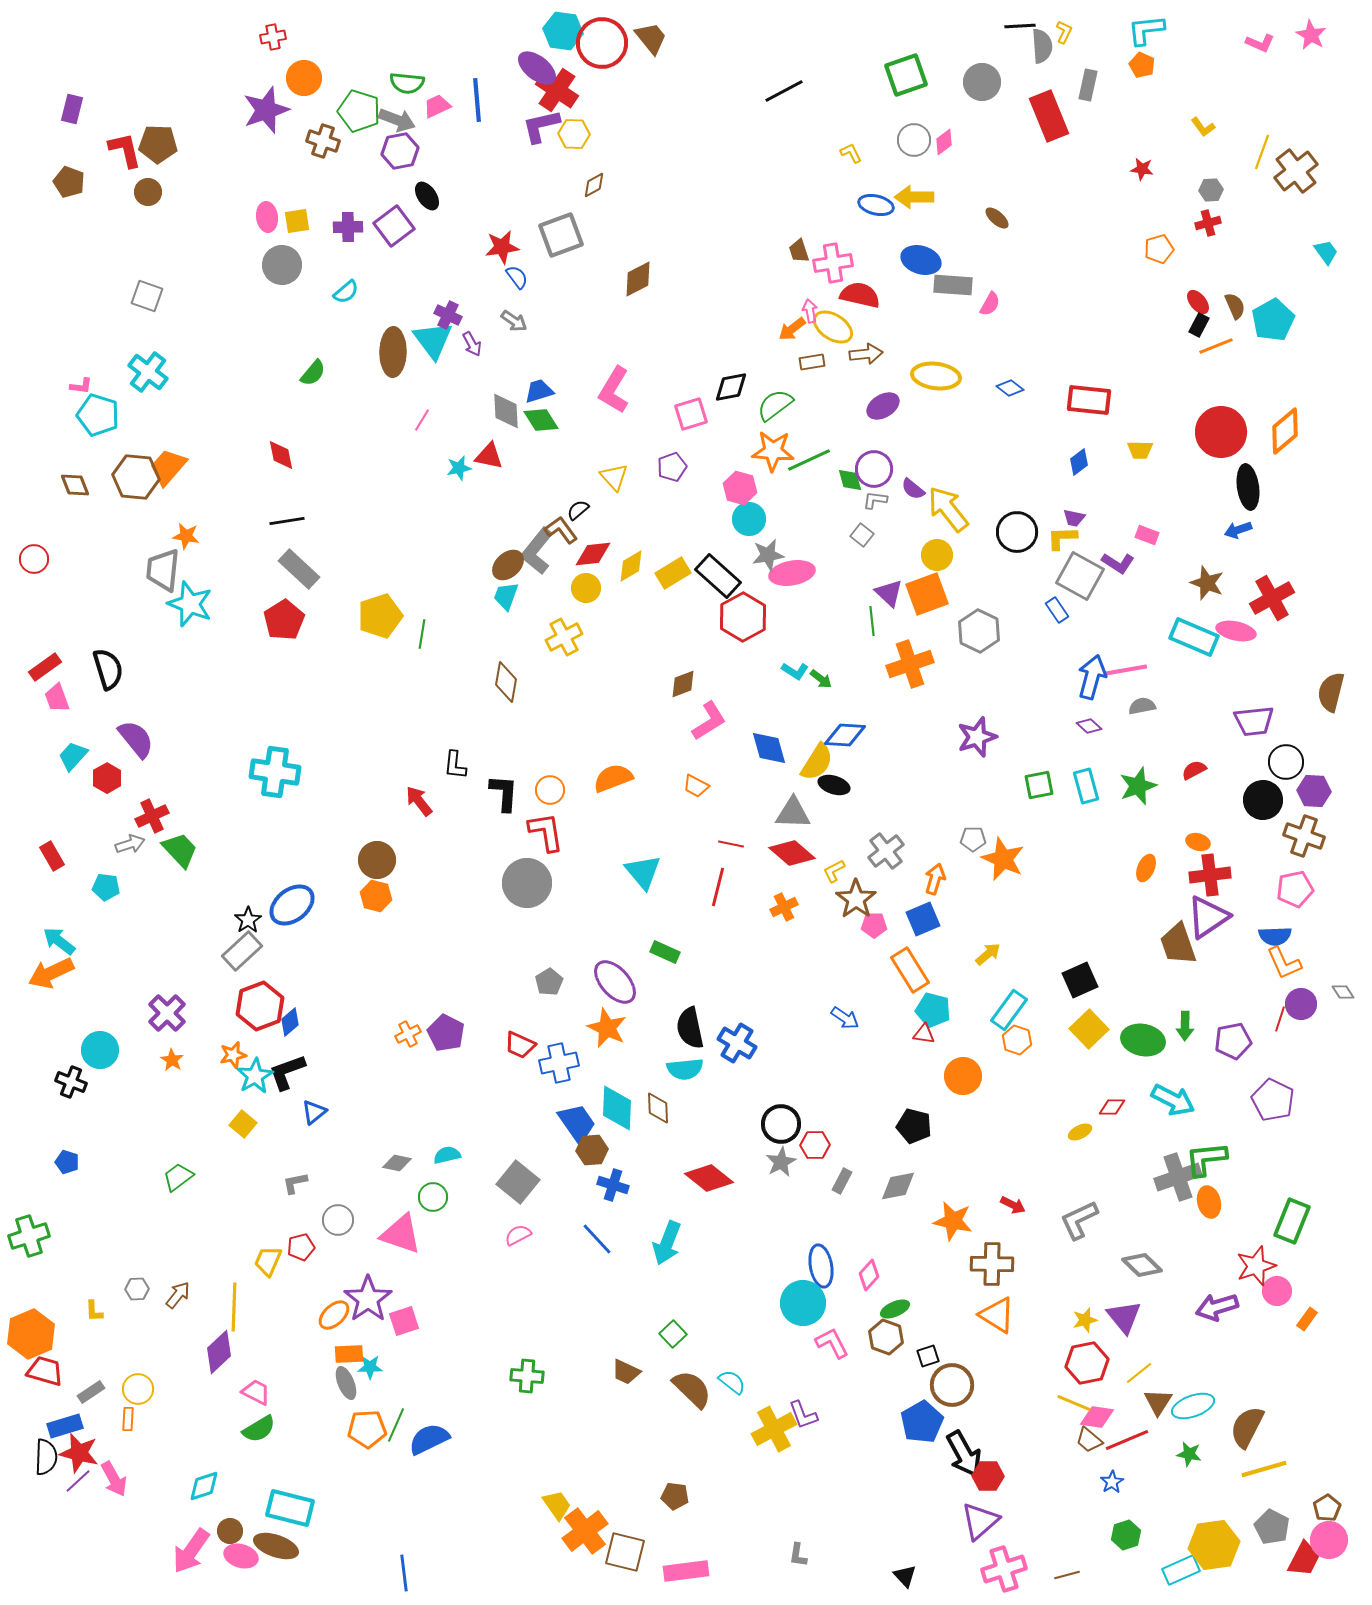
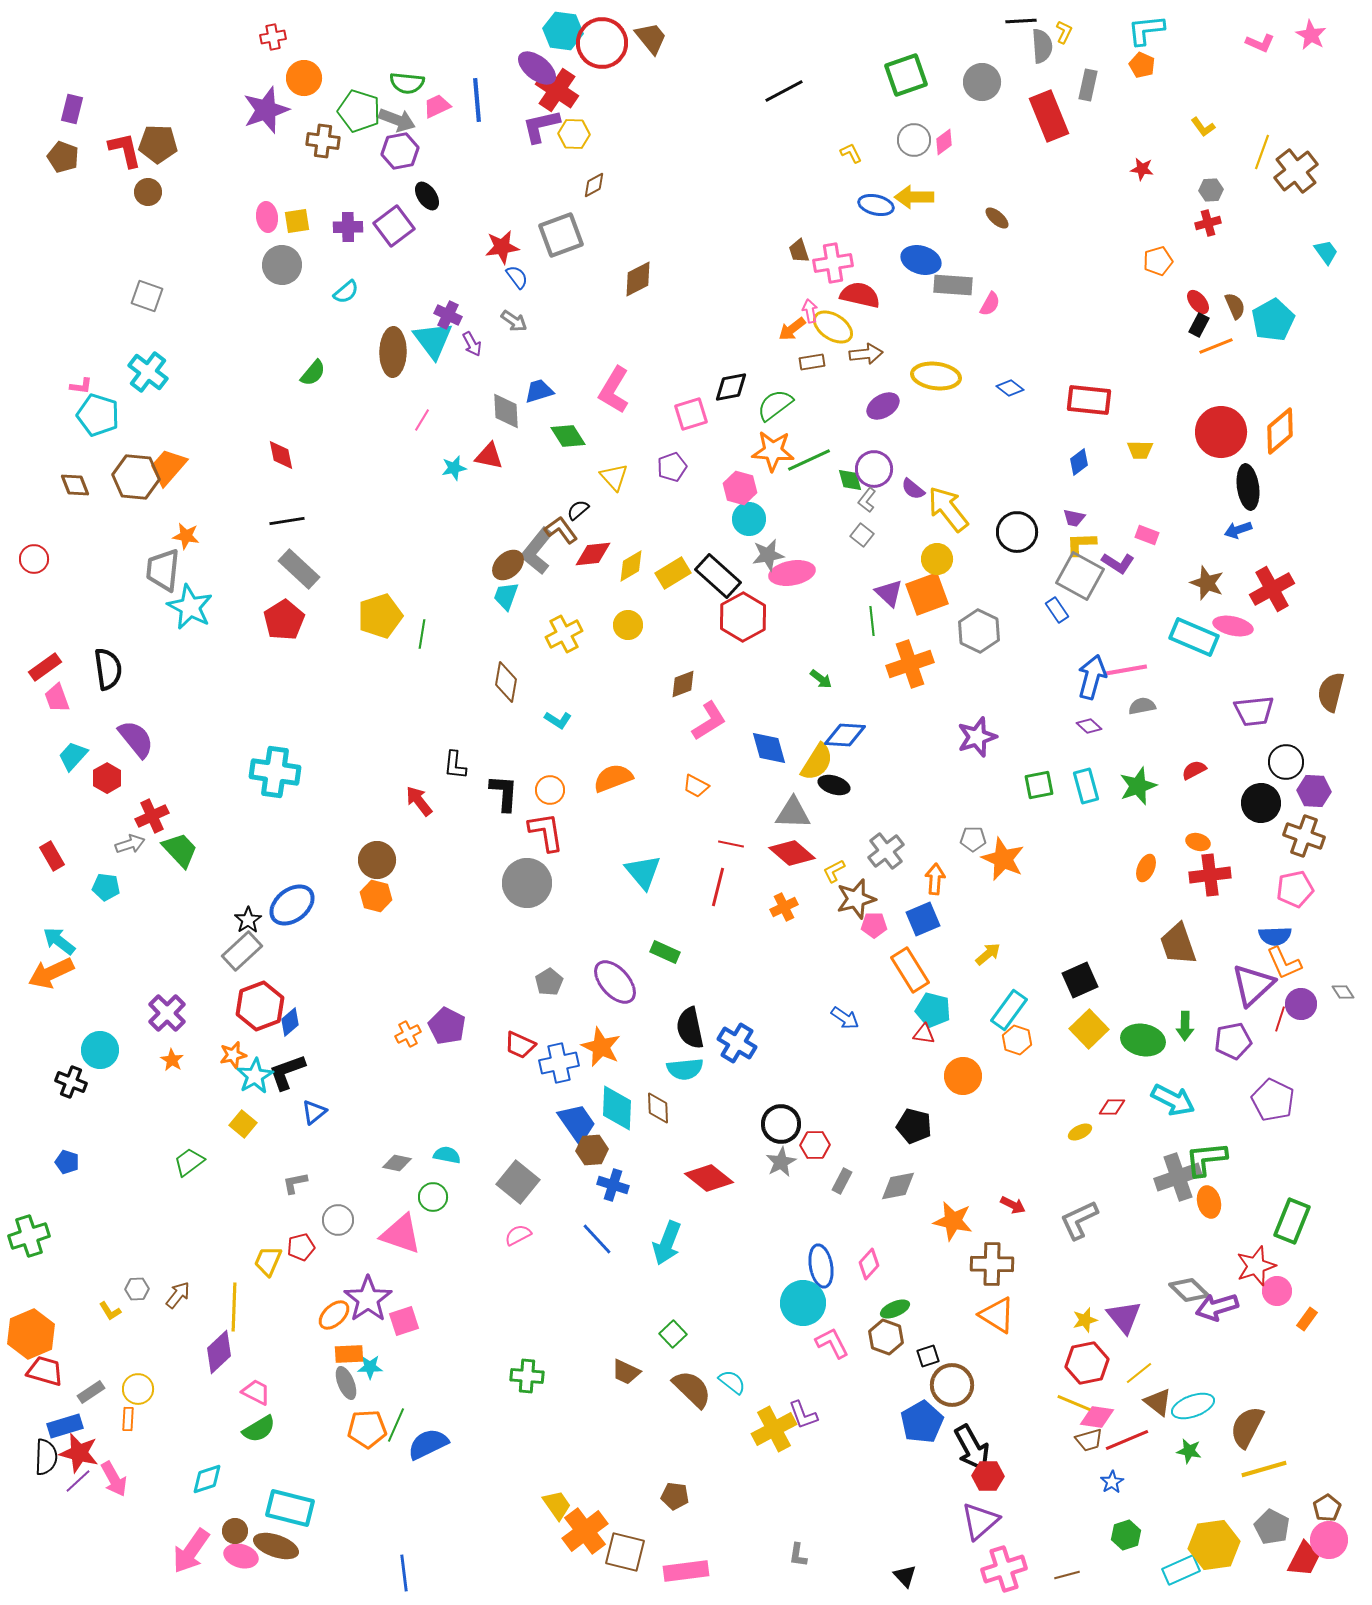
black line at (1020, 26): moved 1 px right, 5 px up
brown cross at (323, 141): rotated 12 degrees counterclockwise
brown pentagon at (69, 182): moved 6 px left, 25 px up
orange pentagon at (1159, 249): moved 1 px left, 12 px down
green diamond at (541, 420): moved 27 px right, 16 px down
orange diamond at (1285, 431): moved 5 px left
cyan star at (459, 468): moved 5 px left
gray L-shape at (875, 500): moved 8 px left; rotated 60 degrees counterclockwise
yellow L-shape at (1062, 538): moved 19 px right, 6 px down
yellow circle at (937, 555): moved 4 px down
yellow circle at (586, 588): moved 42 px right, 37 px down
red cross at (1272, 598): moved 9 px up
cyan star at (190, 604): moved 3 px down; rotated 6 degrees clockwise
pink ellipse at (1236, 631): moved 3 px left, 5 px up
yellow cross at (564, 637): moved 3 px up
black semicircle at (108, 669): rotated 9 degrees clockwise
cyan L-shape at (795, 671): moved 237 px left, 49 px down
purple trapezoid at (1254, 721): moved 10 px up
black circle at (1263, 800): moved 2 px left, 3 px down
orange arrow at (935, 879): rotated 12 degrees counterclockwise
brown star at (856, 899): rotated 21 degrees clockwise
purple triangle at (1208, 917): moved 45 px right, 68 px down; rotated 9 degrees counterclockwise
orange star at (607, 1028): moved 6 px left, 19 px down
purple pentagon at (446, 1033): moved 1 px right, 7 px up
cyan semicircle at (447, 1155): rotated 24 degrees clockwise
green trapezoid at (178, 1177): moved 11 px right, 15 px up
gray diamond at (1142, 1265): moved 47 px right, 25 px down
pink diamond at (869, 1275): moved 11 px up
yellow L-shape at (94, 1311): moved 16 px right; rotated 30 degrees counterclockwise
brown triangle at (1158, 1402): rotated 24 degrees counterclockwise
blue semicircle at (429, 1439): moved 1 px left, 5 px down
brown trapezoid at (1089, 1440): rotated 56 degrees counterclockwise
black arrow at (964, 1454): moved 8 px right, 6 px up
green star at (1189, 1454): moved 3 px up
cyan diamond at (204, 1486): moved 3 px right, 7 px up
brown circle at (230, 1531): moved 5 px right
